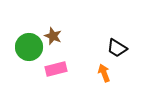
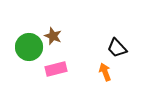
black trapezoid: rotated 15 degrees clockwise
orange arrow: moved 1 px right, 1 px up
